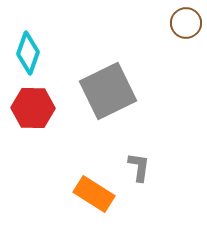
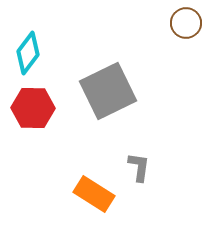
cyan diamond: rotated 18 degrees clockwise
